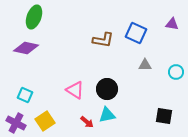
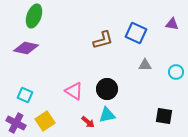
green ellipse: moved 1 px up
brown L-shape: rotated 25 degrees counterclockwise
pink triangle: moved 1 px left, 1 px down
red arrow: moved 1 px right
